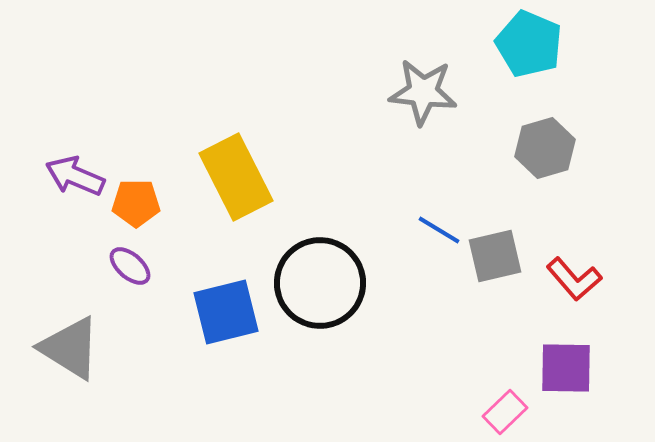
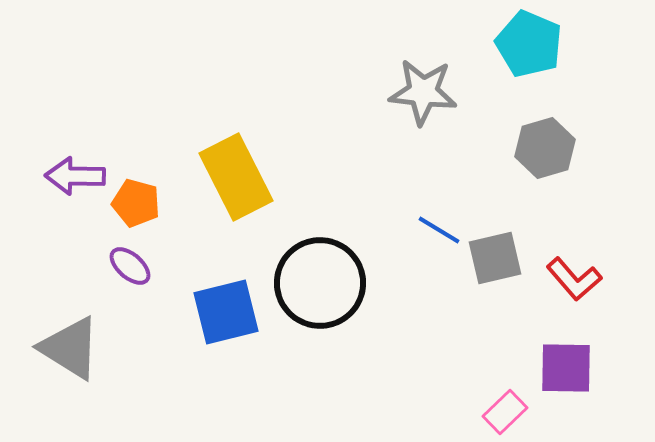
purple arrow: rotated 22 degrees counterclockwise
orange pentagon: rotated 15 degrees clockwise
gray square: moved 2 px down
